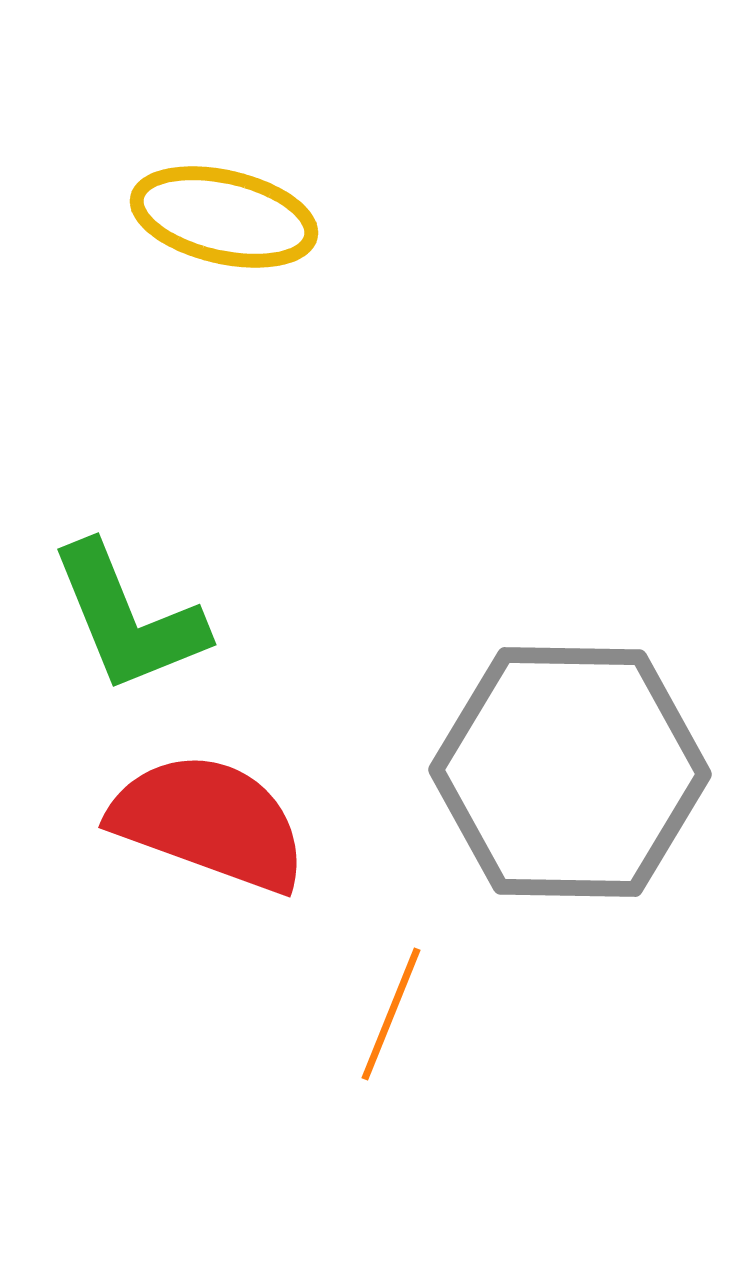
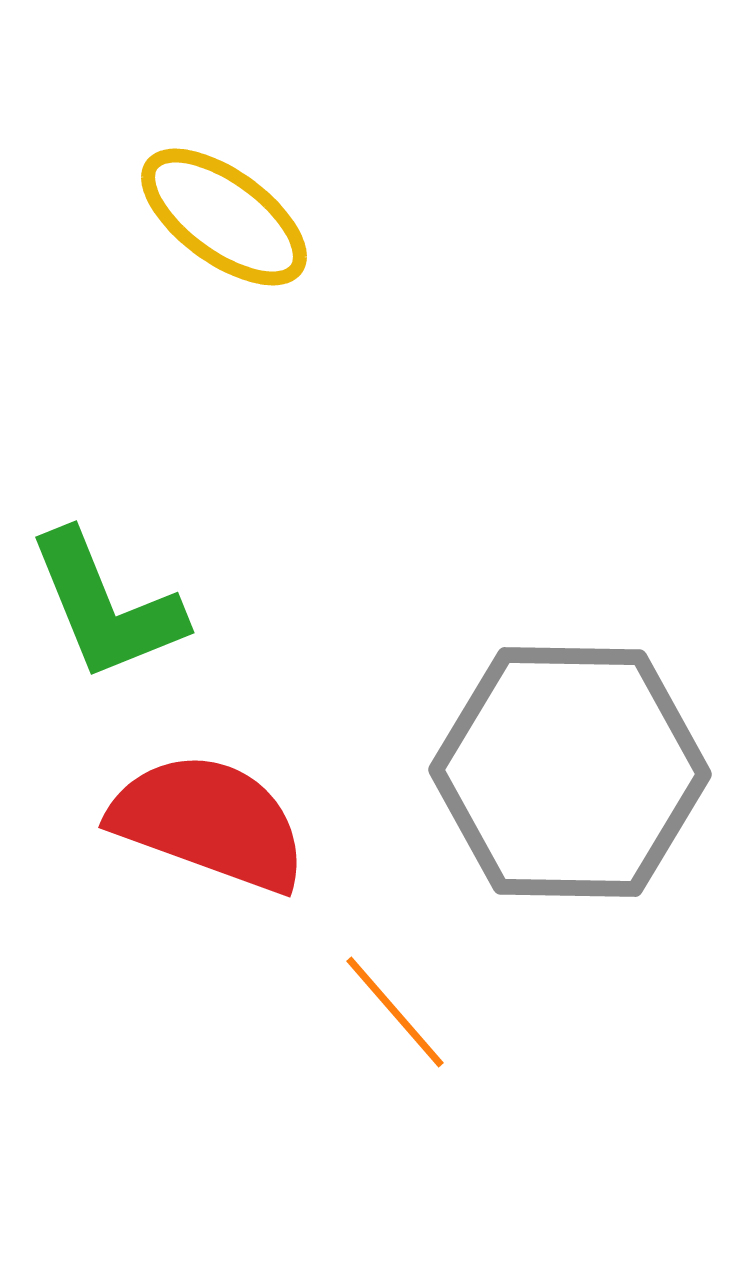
yellow ellipse: rotated 23 degrees clockwise
green L-shape: moved 22 px left, 12 px up
orange line: moved 4 px right, 2 px up; rotated 63 degrees counterclockwise
